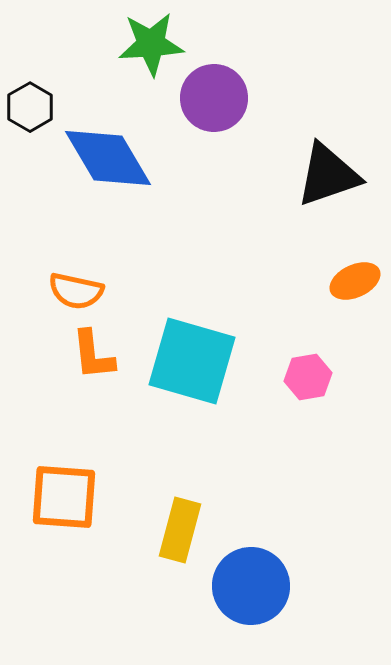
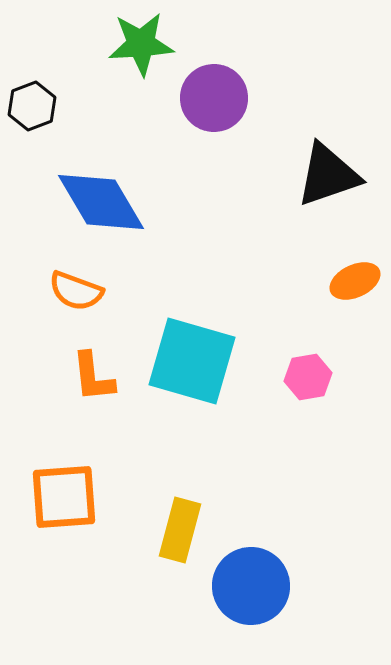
green star: moved 10 px left
black hexagon: moved 2 px right, 1 px up; rotated 9 degrees clockwise
blue diamond: moved 7 px left, 44 px down
orange semicircle: rotated 8 degrees clockwise
orange L-shape: moved 22 px down
orange square: rotated 8 degrees counterclockwise
